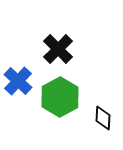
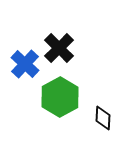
black cross: moved 1 px right, 1 px up
blue cross: moved 7 px right, 17 px up
